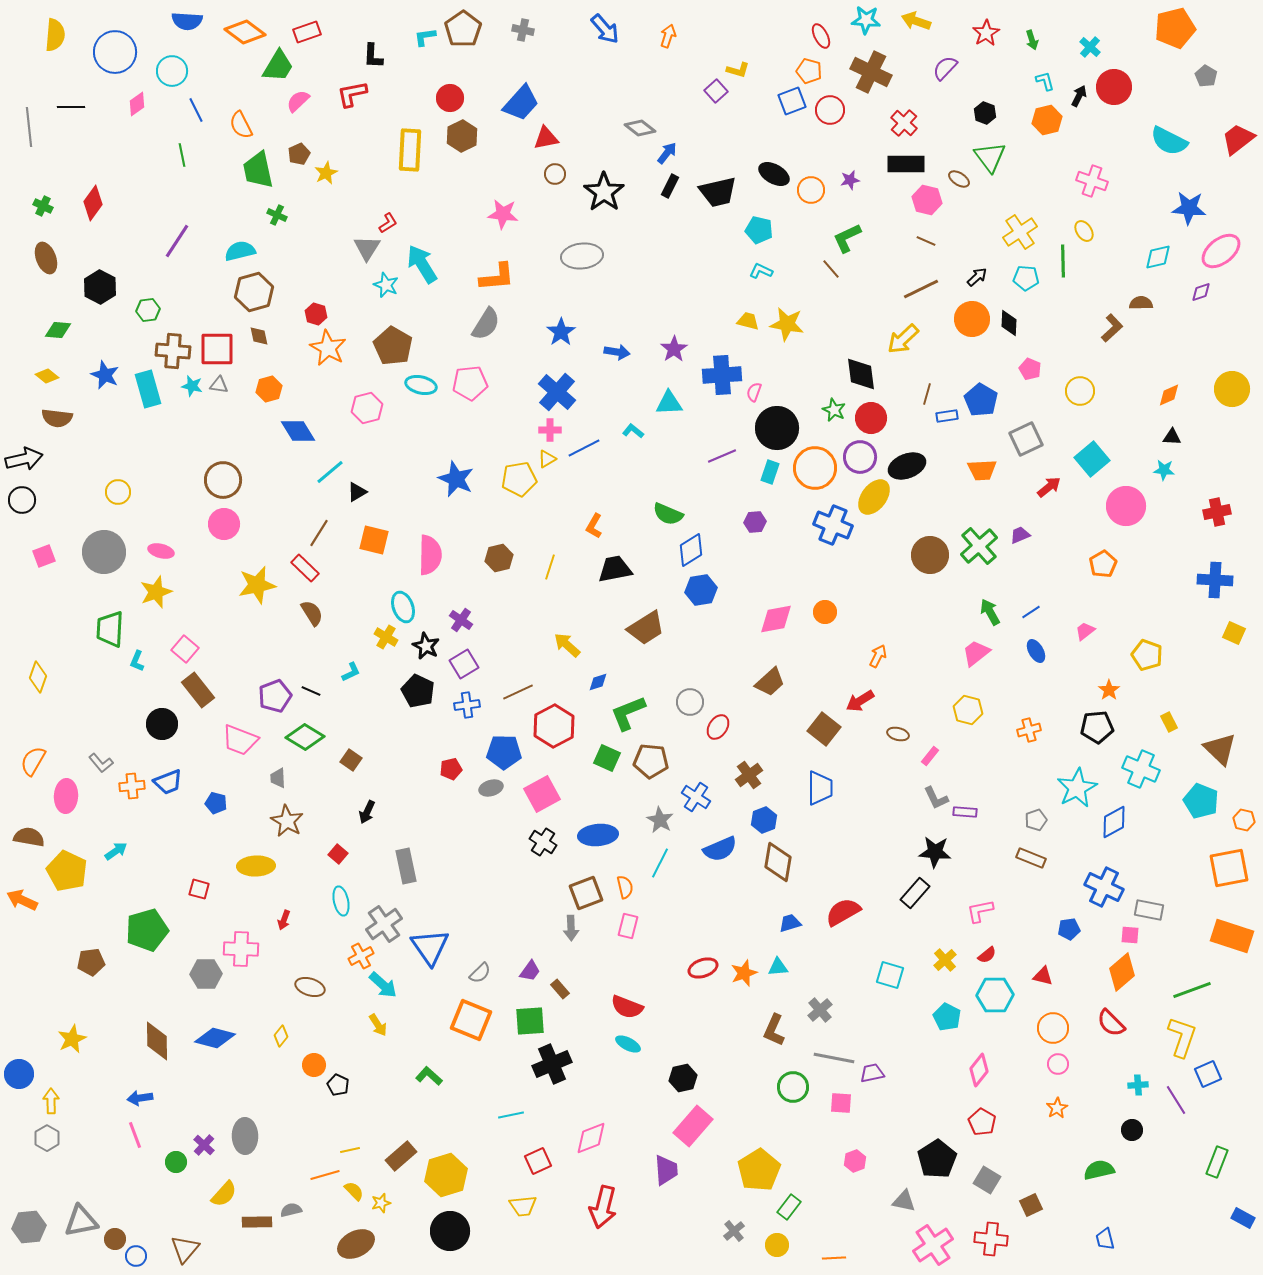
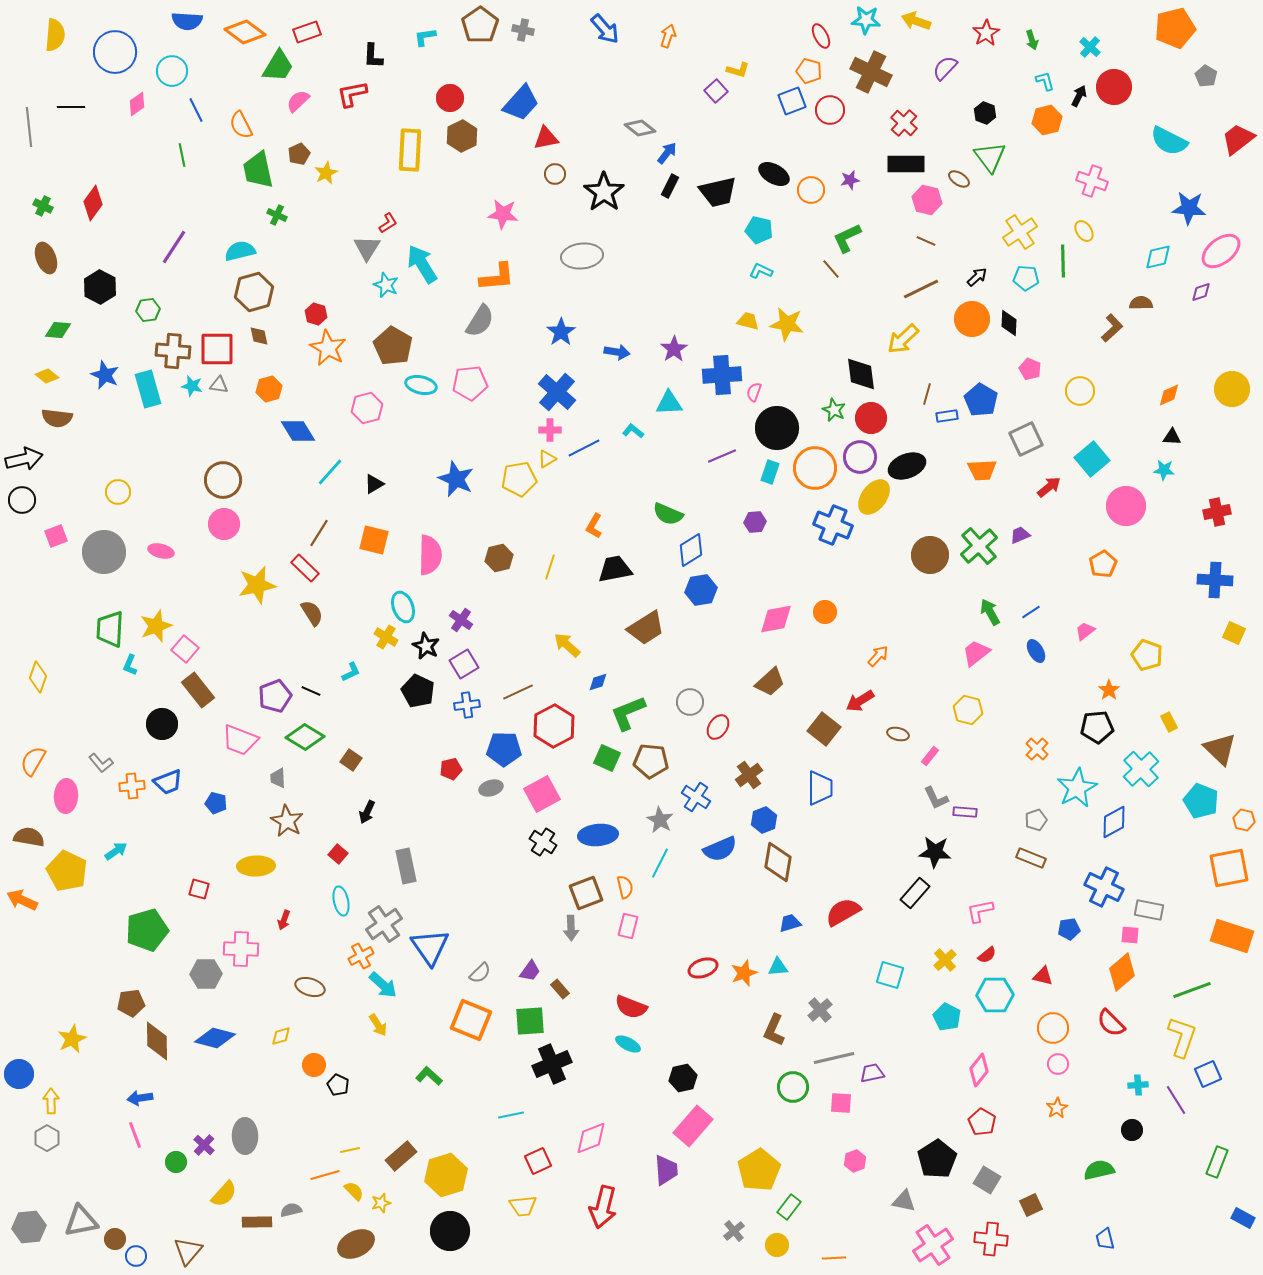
brown pentagon at (463, 29): moved 17 px right, 4 px up
purple line at (177, 241): moved 3 px left, 6 px down
gray semicircle at (486, 324): moved 6 px left, 3 px up
cyan line at (330, 472): rotated 8 degrees counterclockwise
black triangle at (357, 492): moved 17 px right, 8 px up
pink square at (44, 556): moved 12 px right, 20 px up
yellow star at (156, 592): moved 34 px down
orange arrow at (878, 656): rotated 15 degrees clockwise
cyan L-shape at (137, 661): moved 7 px left, 4 px down
orange cross at (1029, 730): moved 8 px right, 19 px down; rotated 30 degrees counterclockwise
blue pentagon at (504, 752): moved 3 px up
cyan cross at (1141, 769): rotated 24 degrees clockwise
brown pentagon at (91, 962): moved 40 px right, 41 px down
red semicircle at (627, 1007): moved 4 px right
yellow diamond at (281, 1036): rotated 35 degrees clockwise
gray line at (834, 1058): rotated 24 degrees counterclockwise
brown triangle at (185, 1249): moved 3 px right, 2 px down
